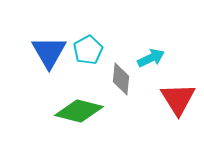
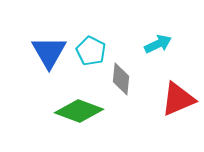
cyan pentagon: moved 3 px right, 1 px down; rotated 16 degrees counterclockwise
cyan arrow: moved 7 px right, 14 px up
red triangle: rotated 39 degrees clockwise
green diamond: rotated 6 degrees clockwise
